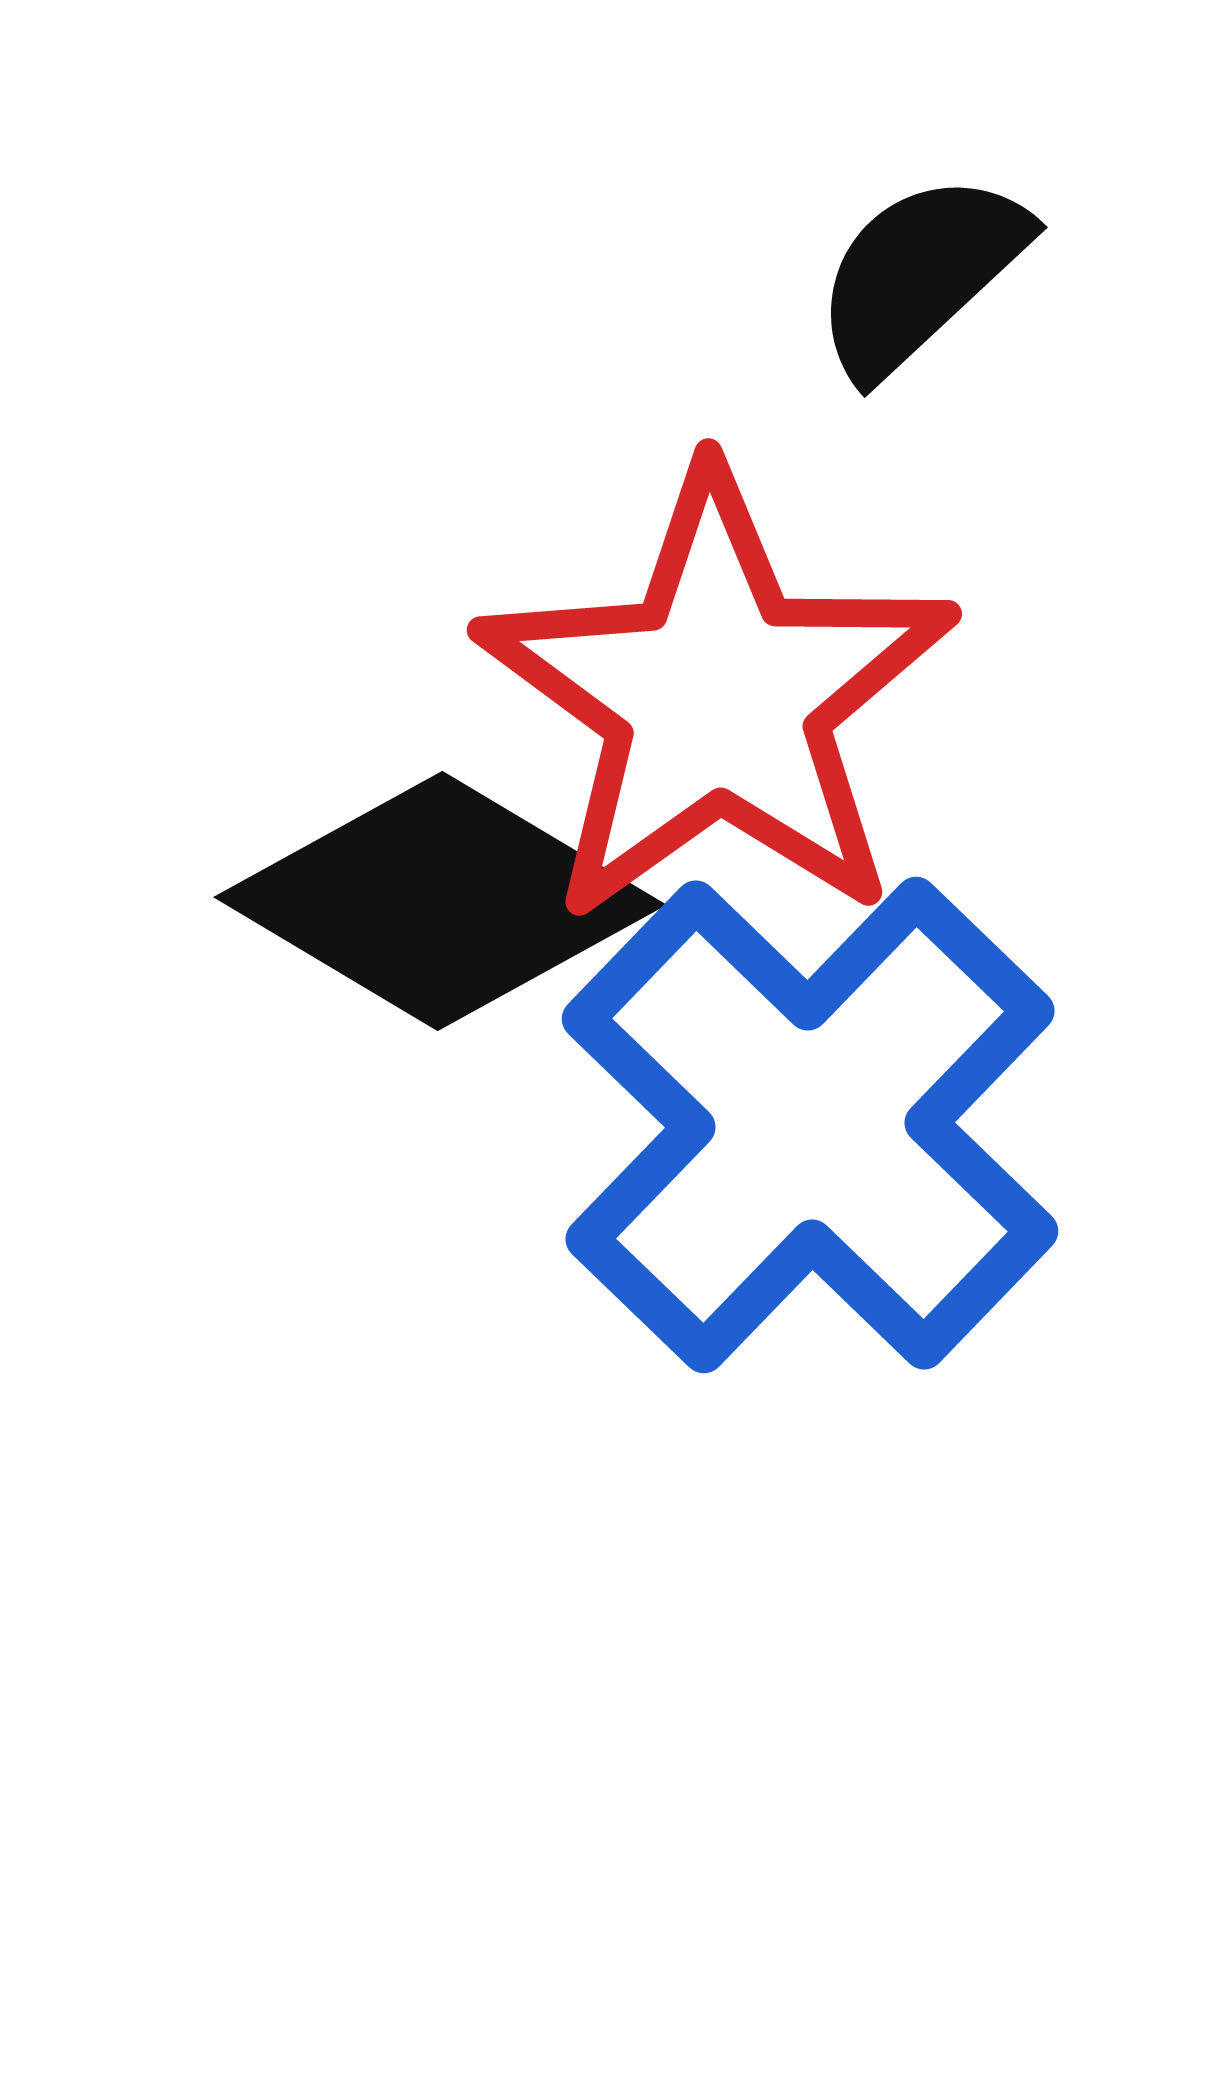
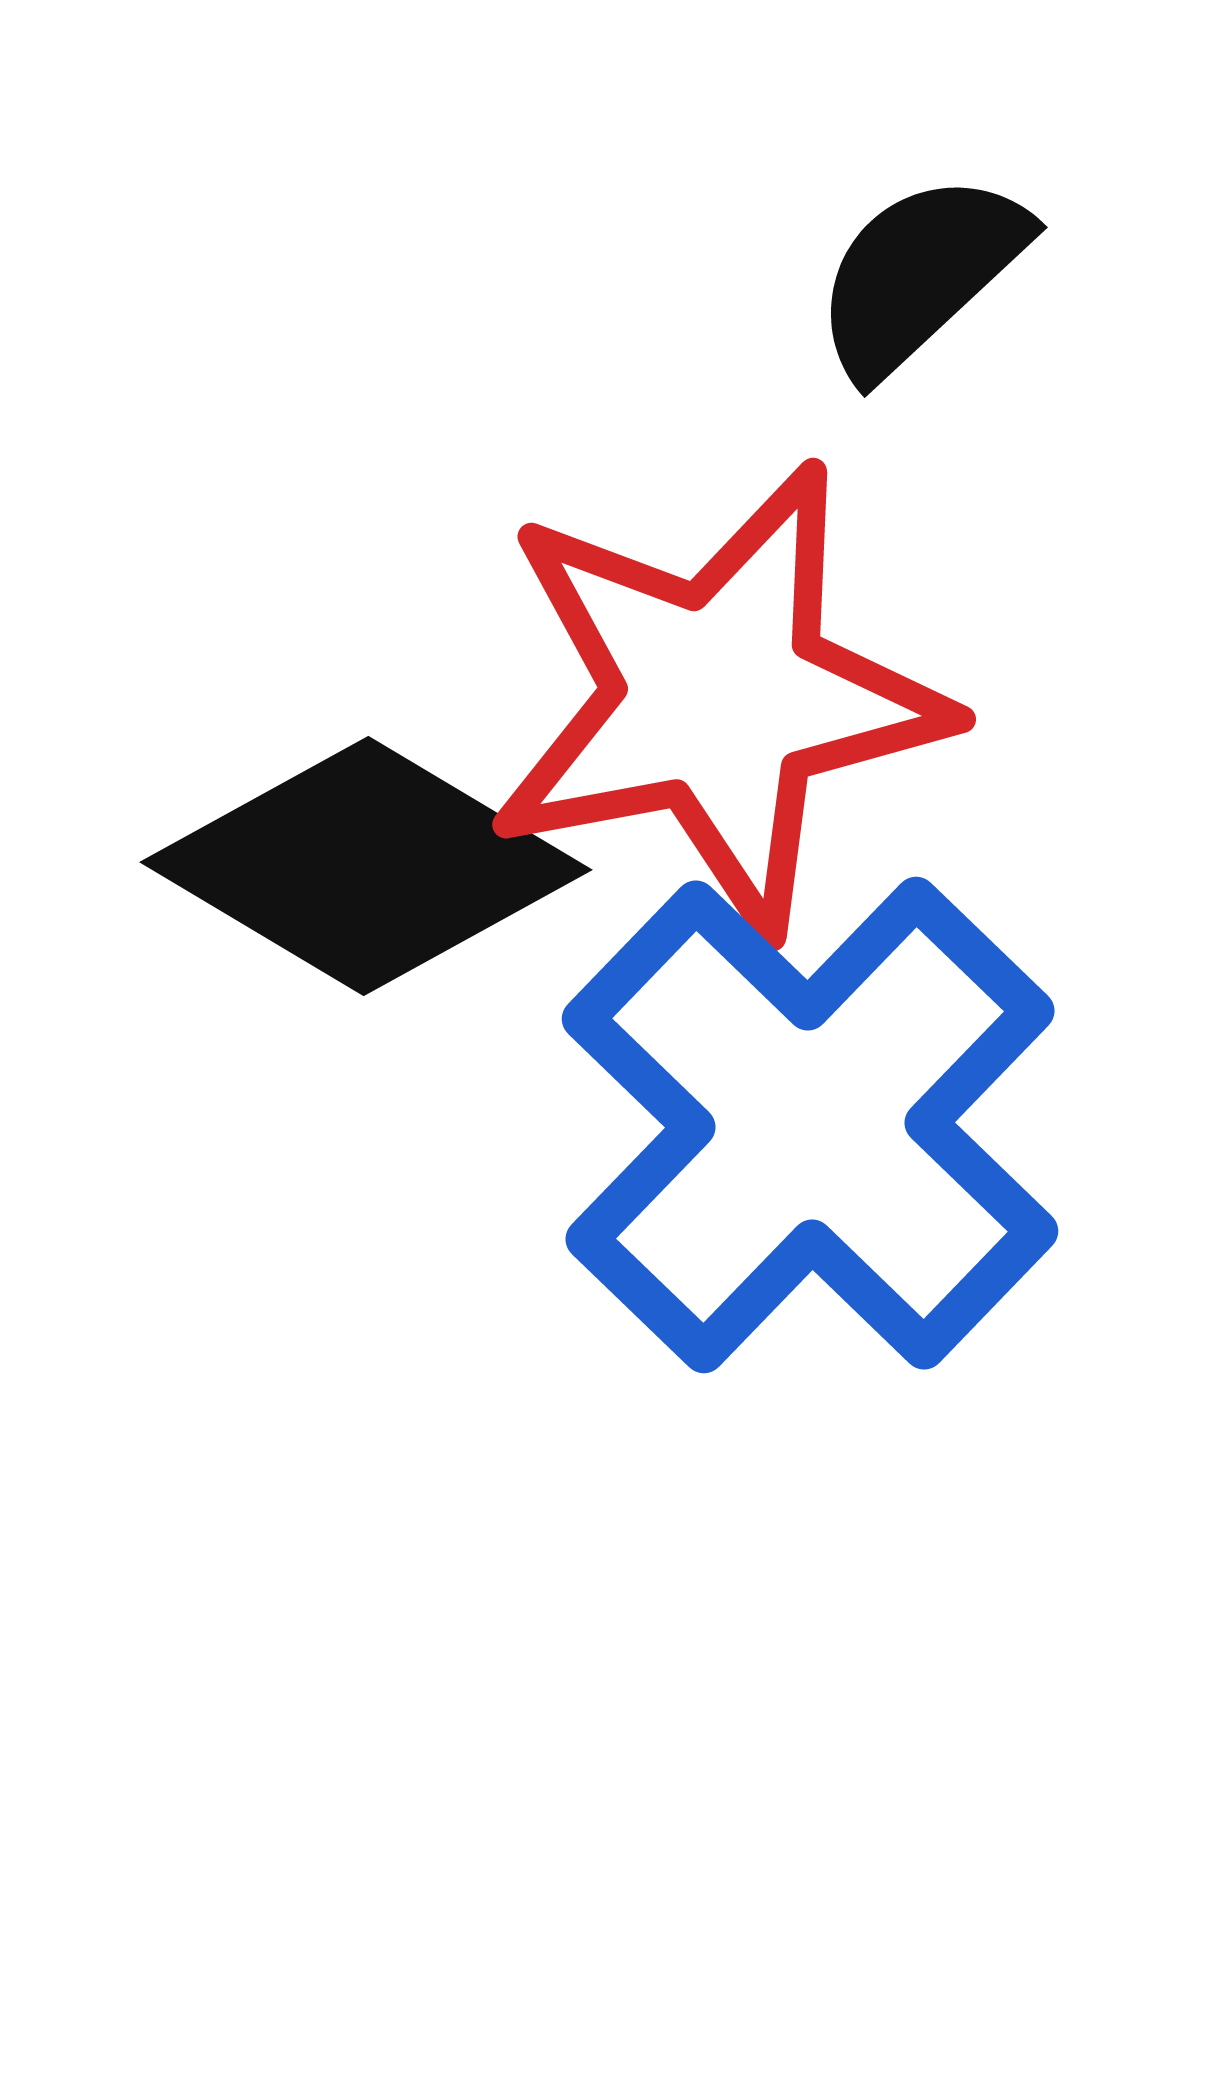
red star: rotated 25 degrees clockwise
black diamond: moved 74 px left, 35 px up
